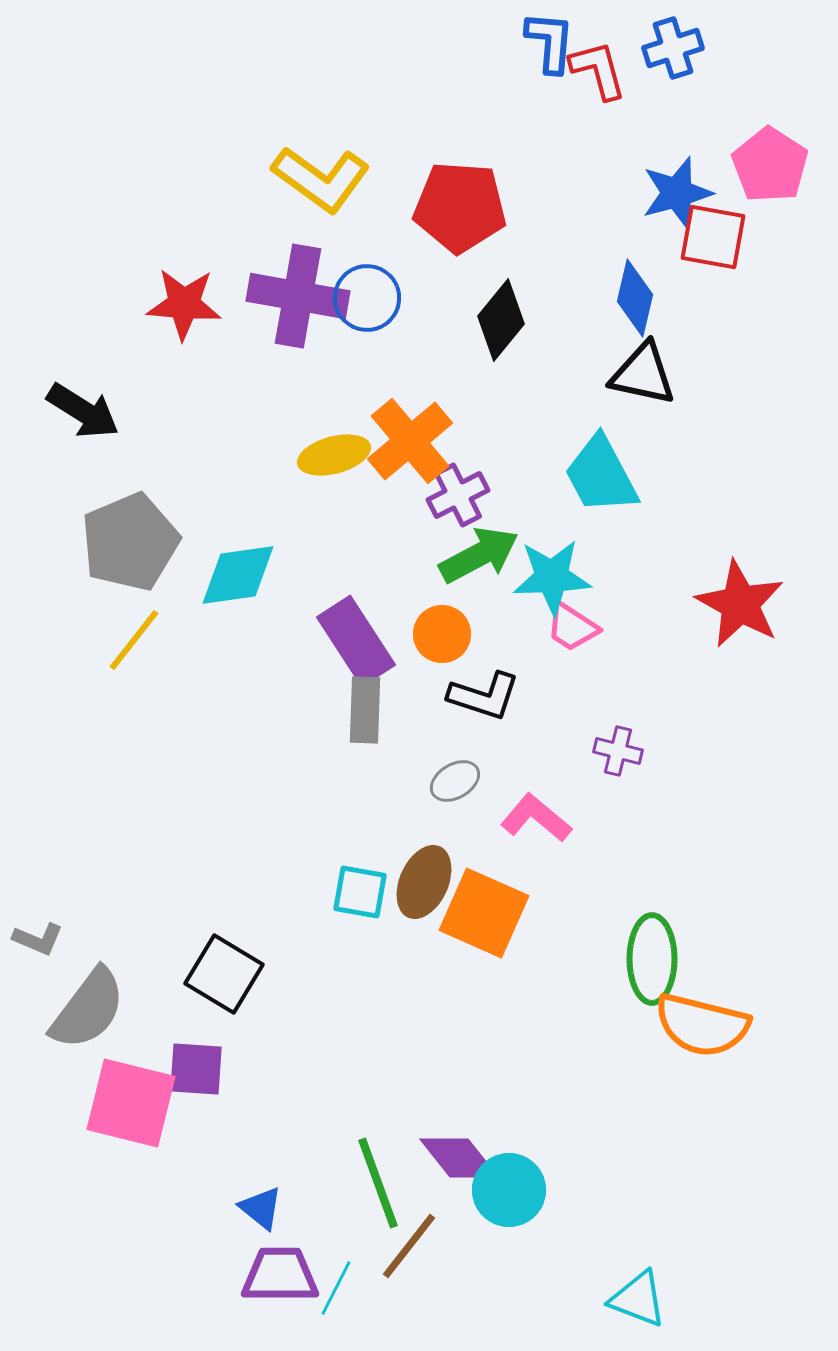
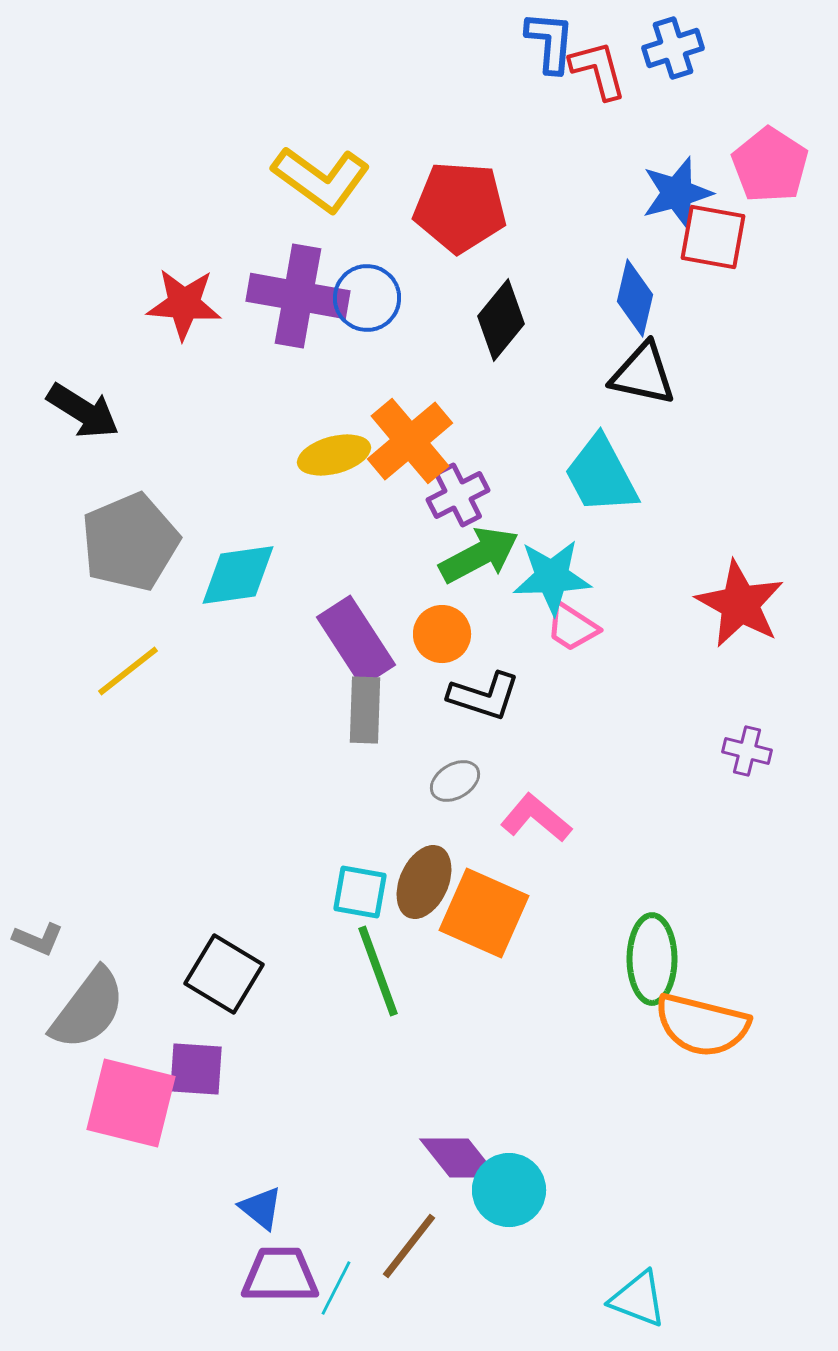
yellow line at (134, 640): moved 6 px left, 31 px down; rotated 14 degrees clockwise
purple cross at (618, 751): moved 129 px right
green line at (378, 1183): moved 212 px up
